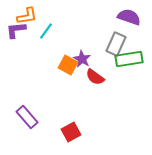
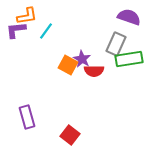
red semicircle: moved 1 px left, 6 px up; rotated 36 degrees counterclockwise
purple rectangle: rotated 25 degrees clockwise
red square: moved 1 px left, 3 px down; rotated 24 degrees counterclockwise
